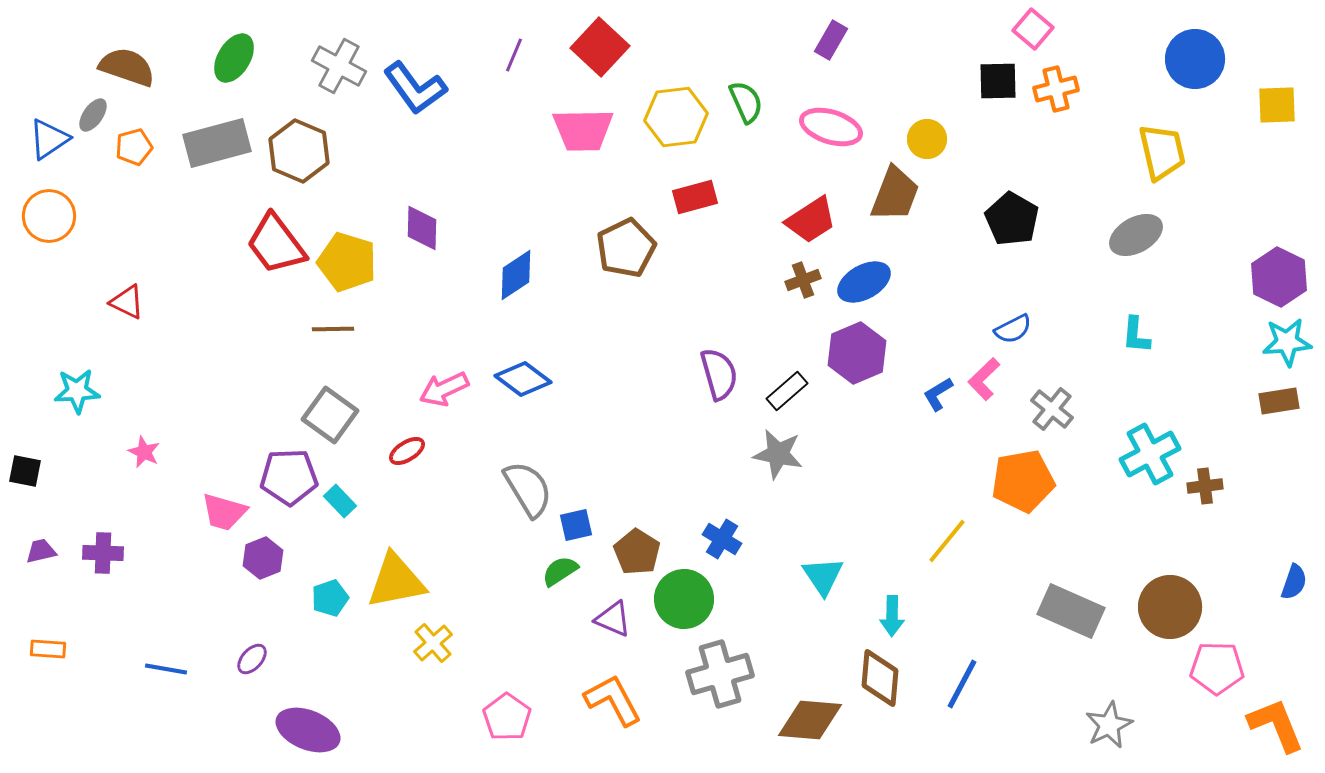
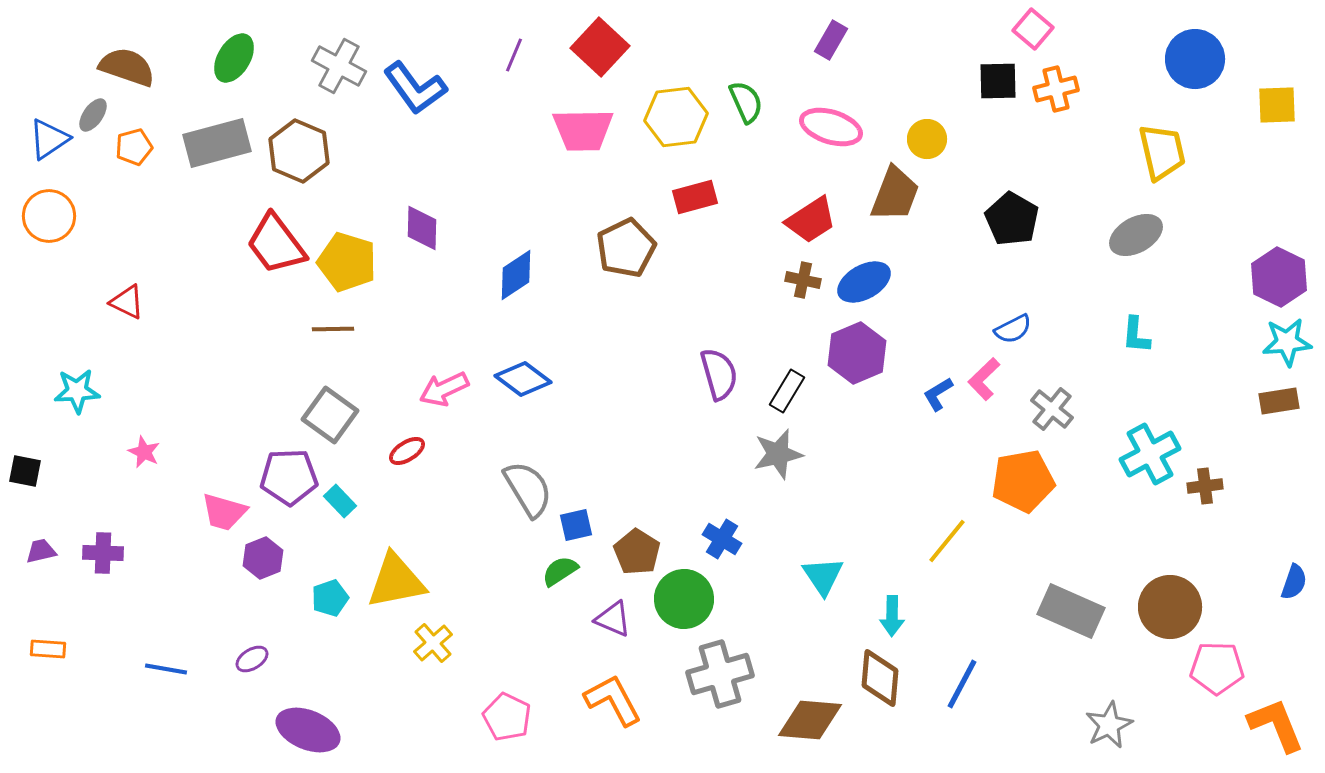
brown cross at (803, 280): rotated 32 degrees clockwise
black rectangle at (787, 391): rotated 18 degrees counterclockwise
gray star at (778, 454): rotated 24 degrees counterclockwise
purple ellipse at (252, 659): rotated 16 degrees clockwise
pink pentagon at (507, 717): rotated 9 degrees counterclockwise
